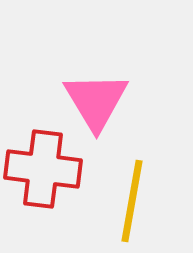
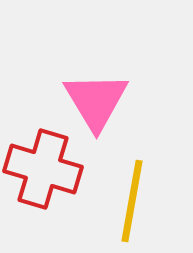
red cross: rotated 10 degrees clockwise
